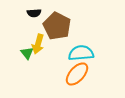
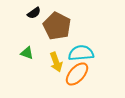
black semicircle: rotated 32 degrees counterclockwise
yellow arrow: moved 18 px right, 18 px down; rotated 36 degrees counterclockwise
green triangle: rotated 32 degrees counterclockwise
